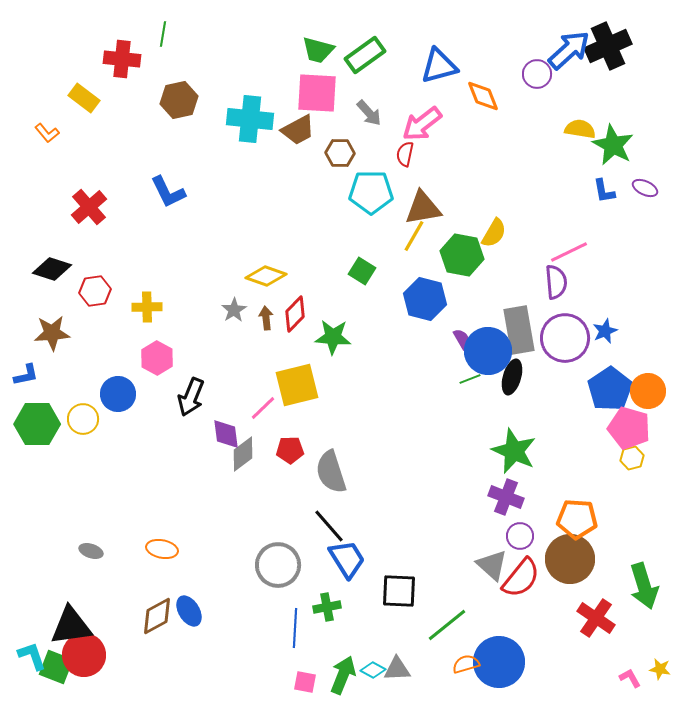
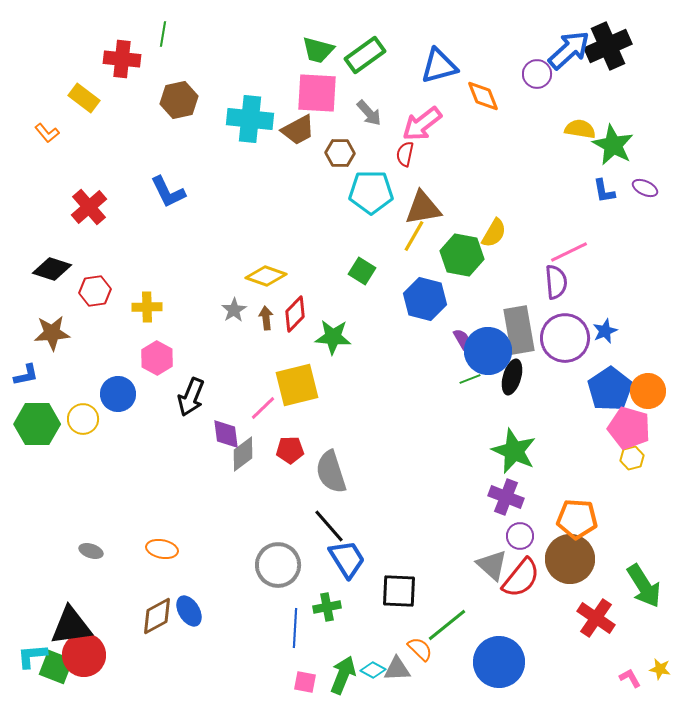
green arrow at (644, 586): rotated 15 degrees counterclockwise
cyan L-shape at (32, 656): rotated 76 degrees counterclockwise
orange semicircle at (466, 664): moved 46 px left, 15 px up; rotated 60 degrees clockwise
